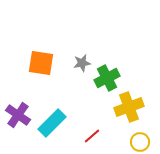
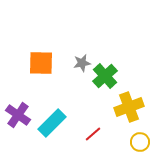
orange square: rotated 8 degrees counterclockwise
green cross: moved 2 px left, 2 px up; rotated 15 degrees counterclockwise
red line: moved 1 px right, 2 px up
